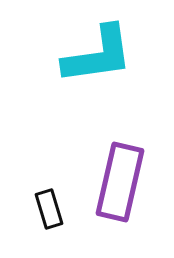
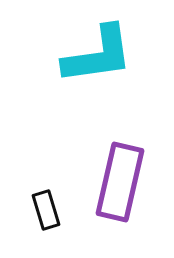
black rectangle: moved 3 px left, 1 px down
